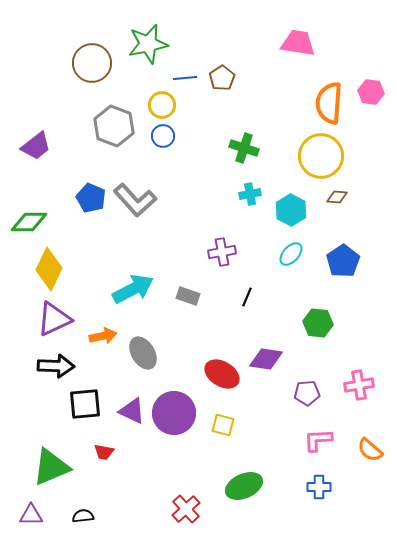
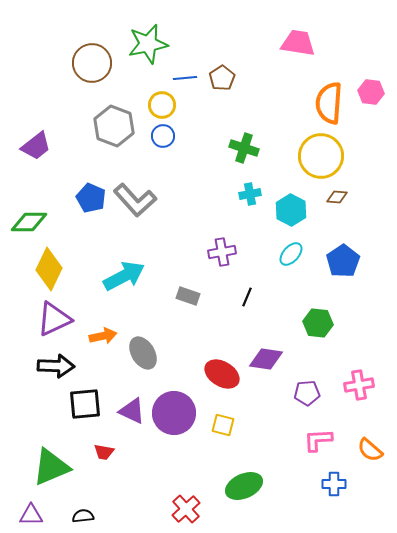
cyan arrow at (133, 289): moved 9 px left, 13 px up
blue cross at (319, 487): moved 15 px right, 3 px up
